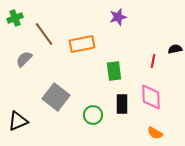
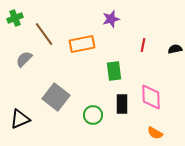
purple star: moved 7 px left, 2 px down
red line: moved 10 px left, 16 px up
black triangle: moved 2 px right, 2 px up
